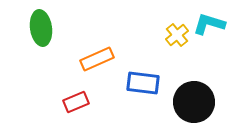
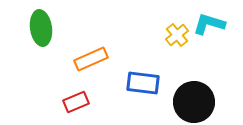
orange rectangle: moved 6 px left
